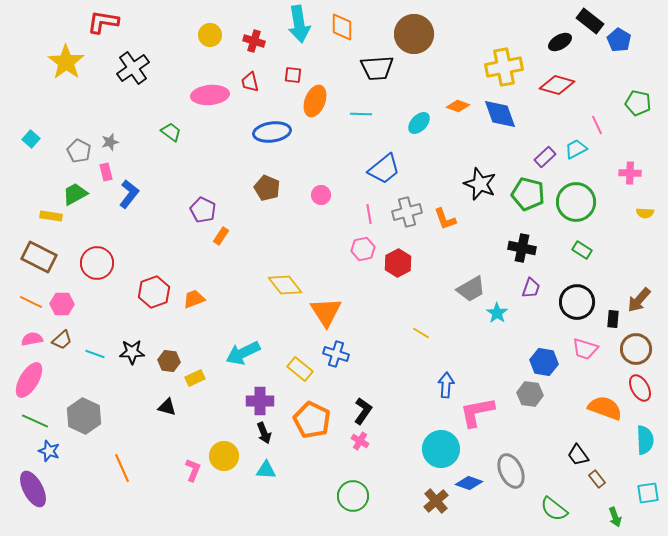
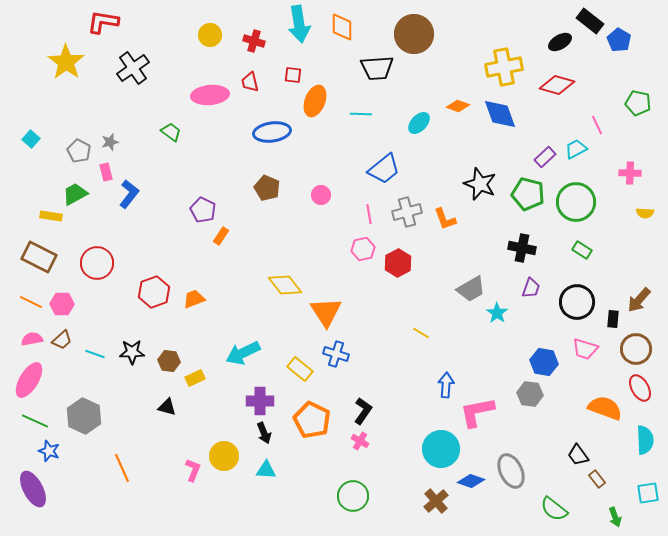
blue diamond at (469, 483): moved 2 px right, 2 px up
